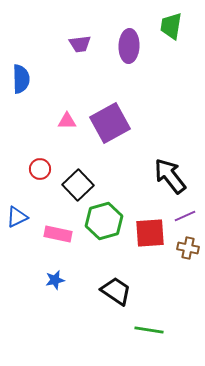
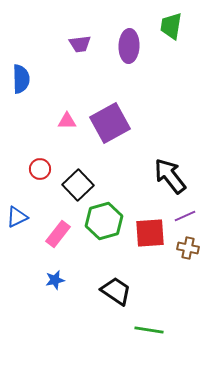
pink rectangle: rotated 64 degrees counterclockwise
